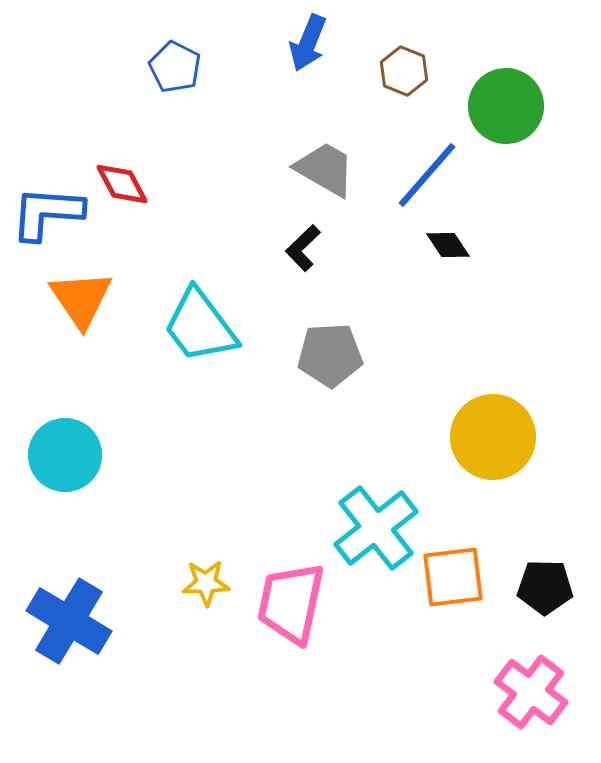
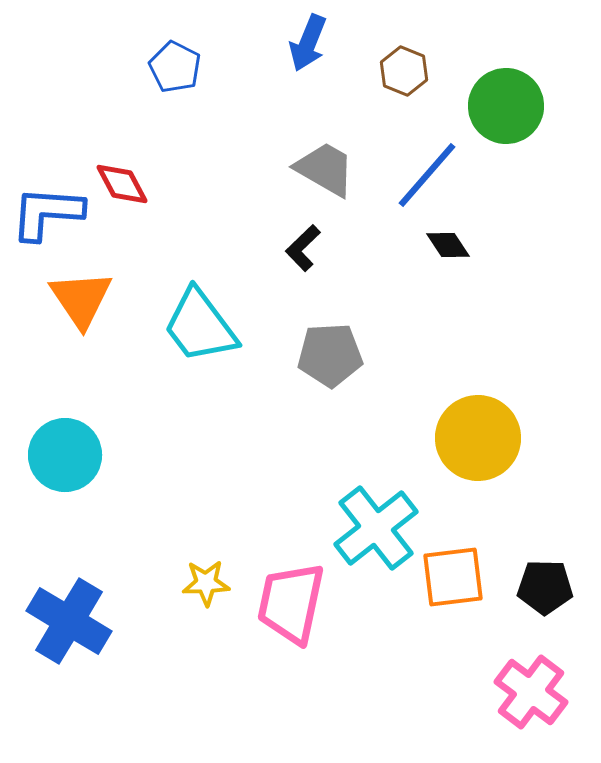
yellow circle: moved 15 px left, 1 px down
